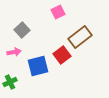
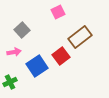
red square: moved 1 px left, 1 px down
blue square: moved 1 px left; rotated 20 degrees counterclockwise
